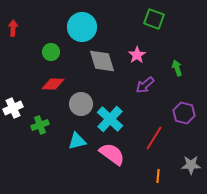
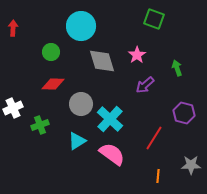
cyan circle: moved 1 px left, 1 px up
cyan triangle: rotated 18 degrees counterclockwise
